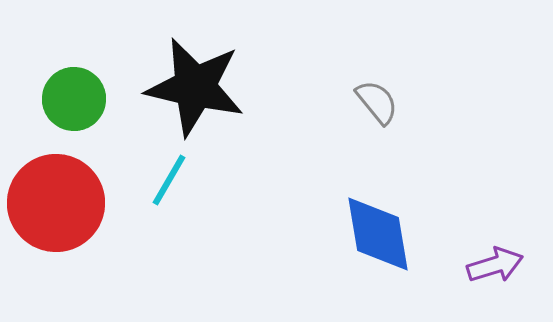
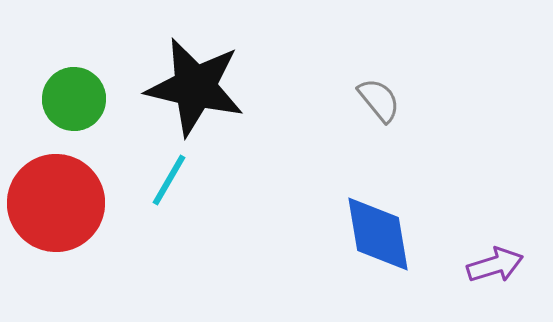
gray semicircle: moved 2 px right, 2 px up
